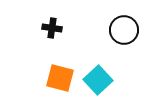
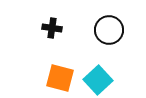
black circle: moved 15 px left
